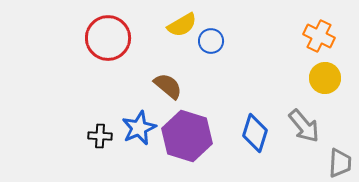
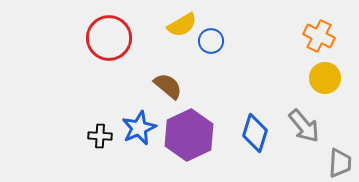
red circle: moved 1 px right
purple hexagon: moved 2 px right, 1 px up; rotated 18 degrees clockwise
